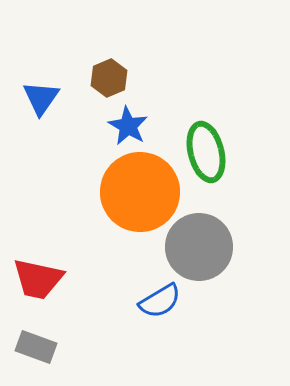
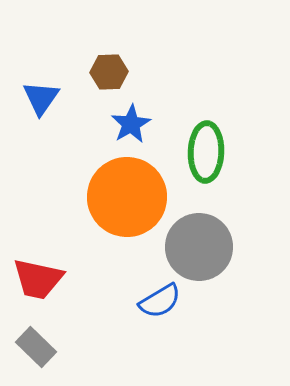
brown hexagon: moved 6 px up; rotated 21 degrees clockwise
blue star: moved 3 px right, 2 px up; rotated 12 degrees clockwise
green ellipse: rotated 16 degrees clockwise
orange circle: moved 13 px left, 5 px down
gray rectangle: rotated 24 degrees clockwise
